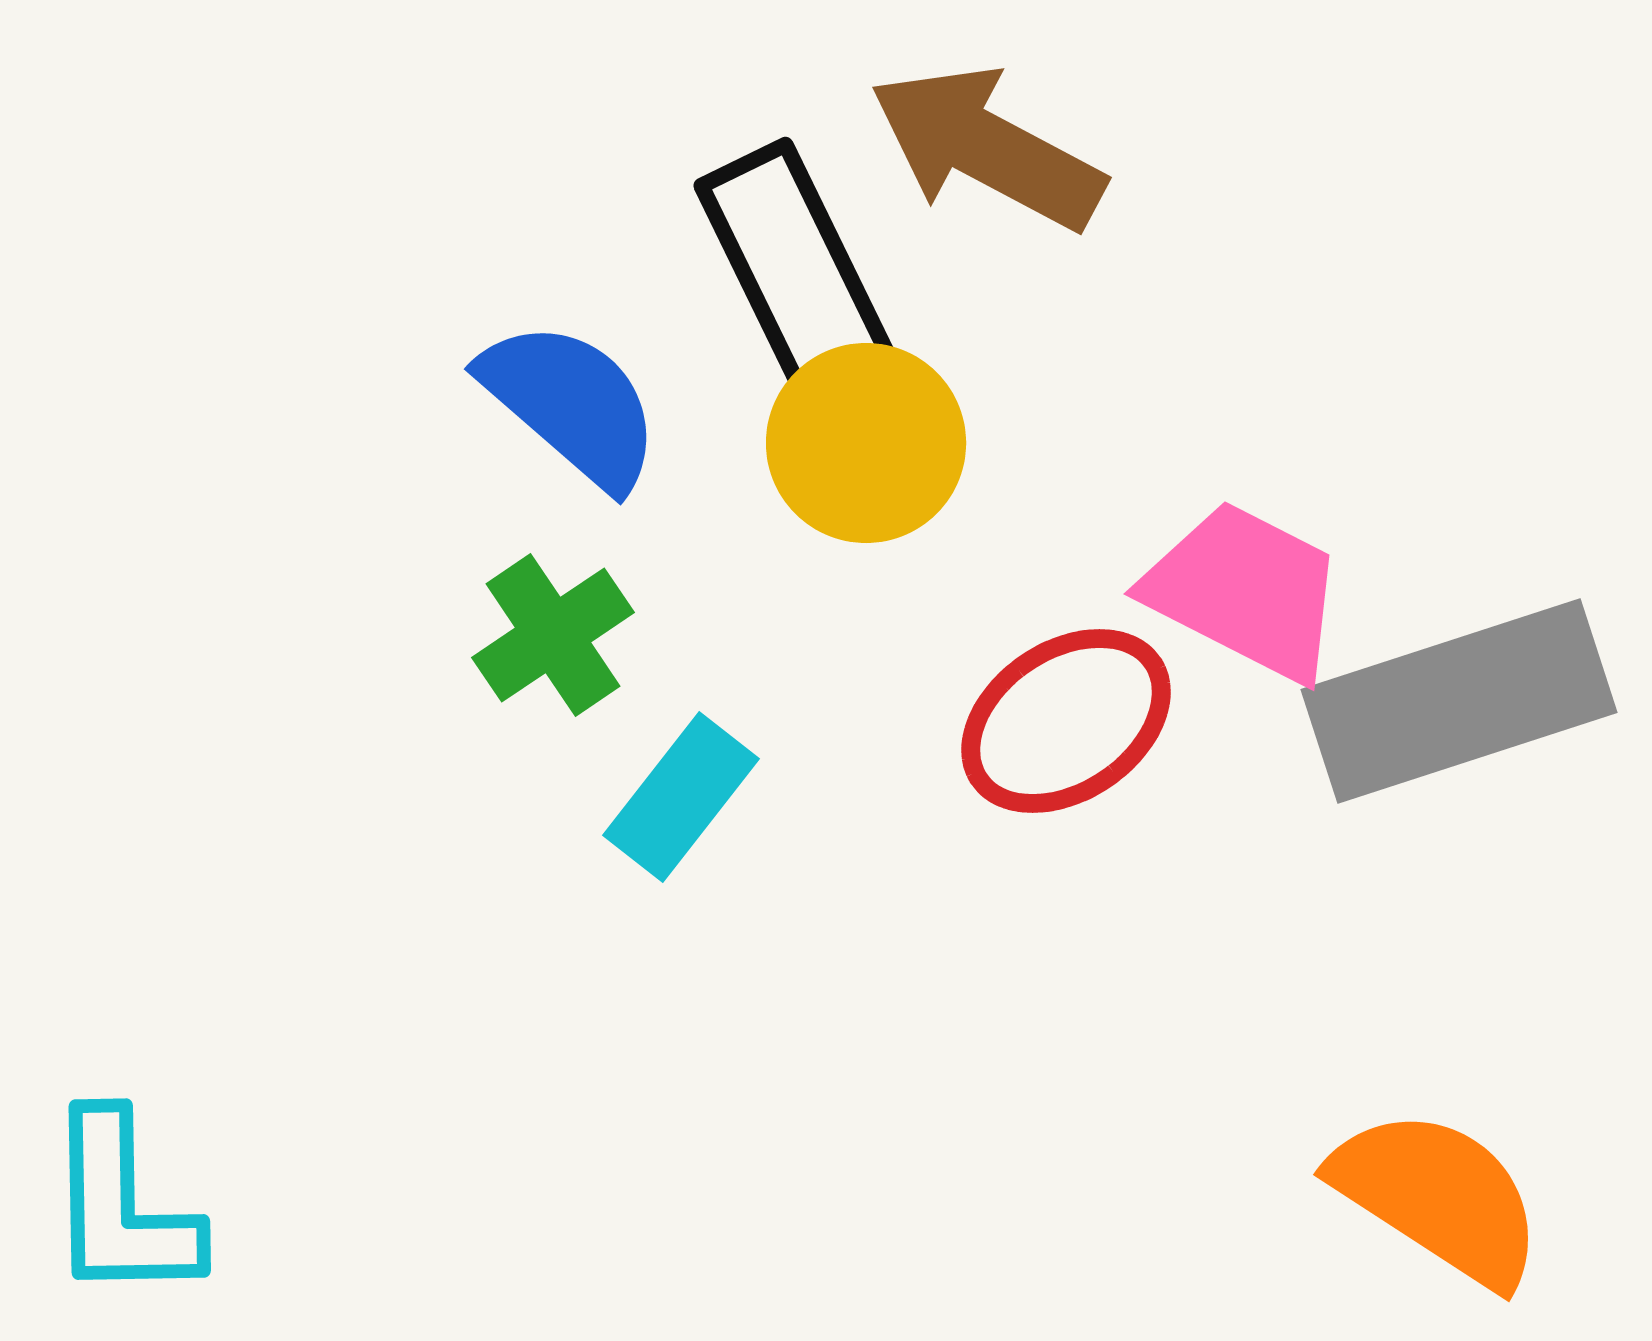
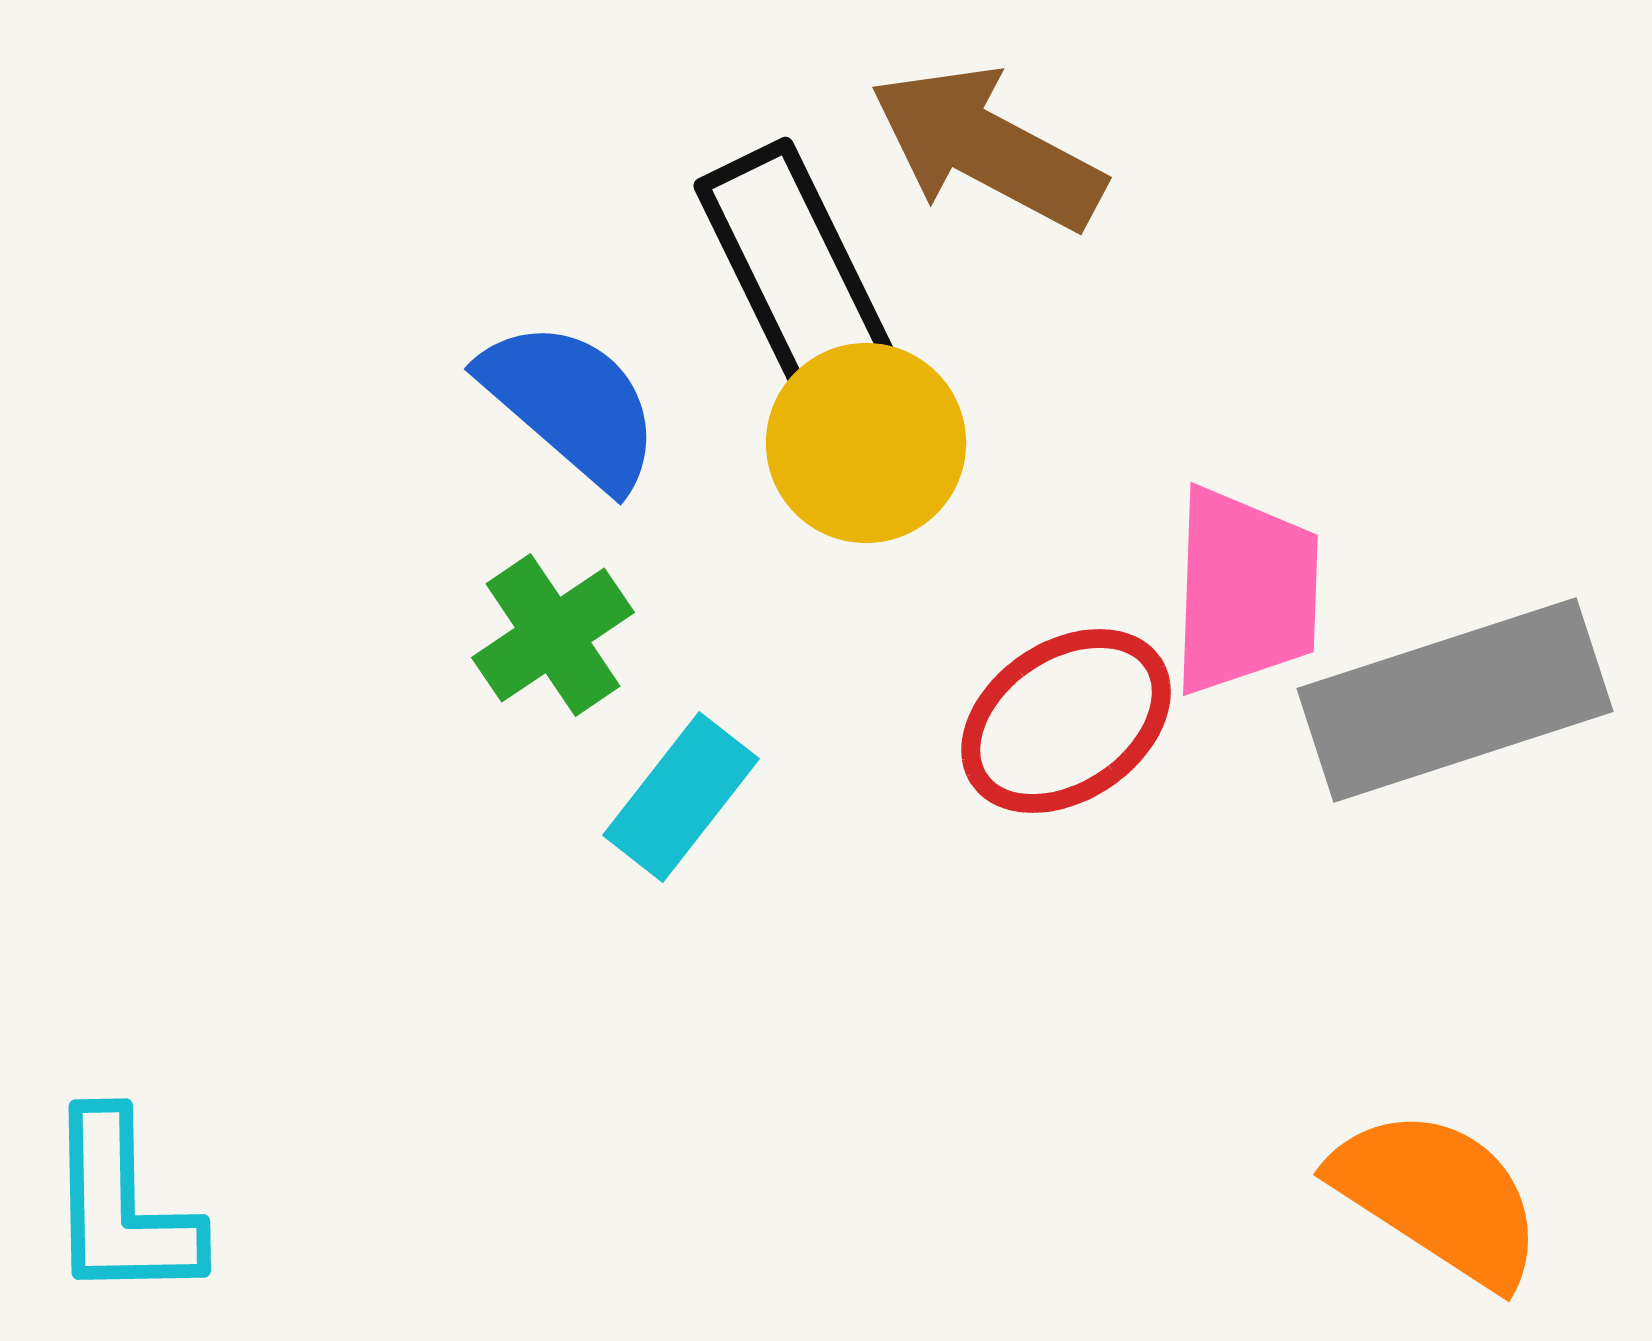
pink trapezoid: rotated 65 degrees clockwise
gray rectangle: moved 4 px left, 1 px up
